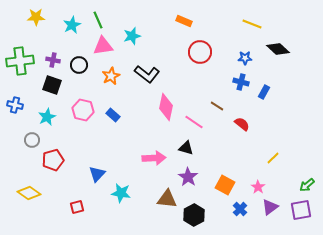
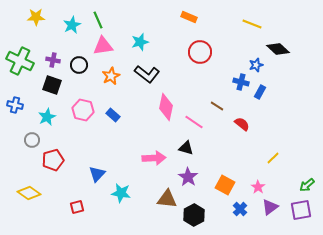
orange rectangle at (184, 21): moved 5 px right, 4 px up
cyan star at (132, 36): moved 8 px right, 6 px down
blue star at (245, 58): moved 11 px right, 7 px down; rotated 16 degrees counterclockwise
green cross at (20, 61): rotated 32 degrees clockwise
blue rectangle at (264, 92): moved 4 px left
